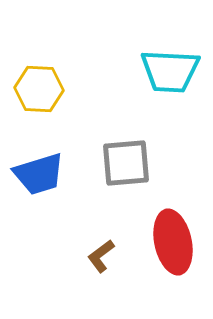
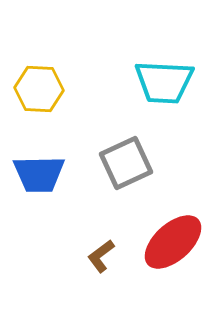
cyan trapezoid: moved 6 px left, 11 px down
gray square: rotated 20 degrees counterclockwise
blue trapezoid: rotated 16 degrees clockwise
red ellipse: rotated 60 degrees clockwise
